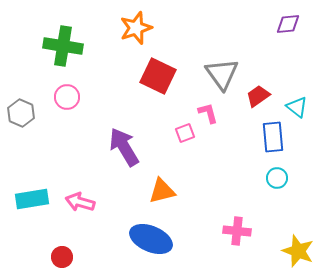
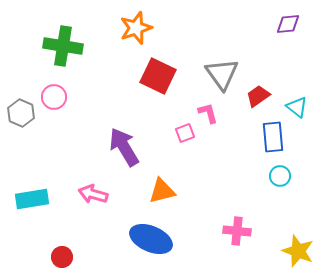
pink circle: moved 13 px left
cyan circle: moved 3 px right, 2 px up
pink arrow: moved 13 px right, 8 px up
